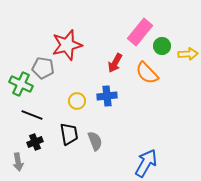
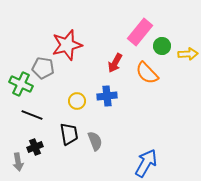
black cross: moved 5 px down
